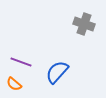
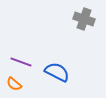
gray cross: moved 5 px up
blue semicircle: rotated 75 degrees clockwise
